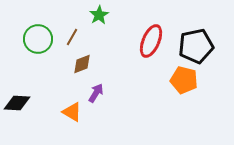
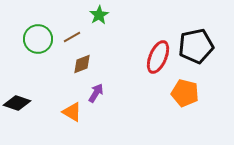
brown line: rotated 30 degrees clockwise
red ellipse: moved 7 px right, 16 px down
orange pentagon: moved 1 px right, 13 px down
black diamond: rotated 16 degrees clockwise
